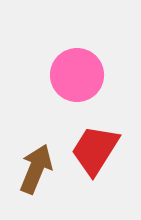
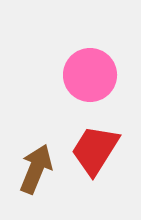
pink circle: moved 13 px right
